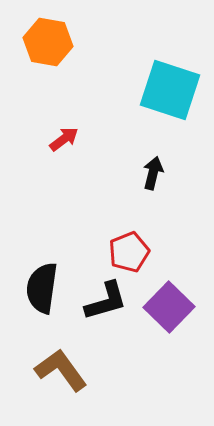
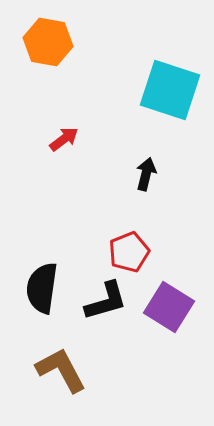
black arrow: moved 7 px left, 1 px down
purple square: rotated 12 degrees counterclockwise
brown L-shape: rotated 8 degrees clockwise
